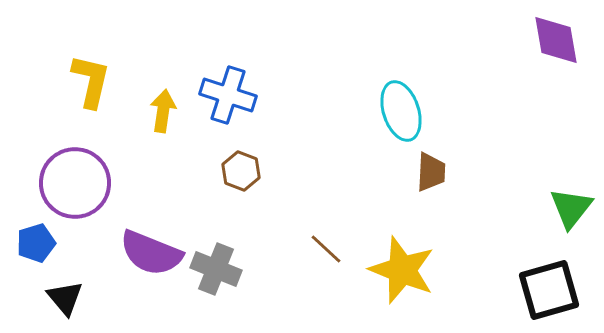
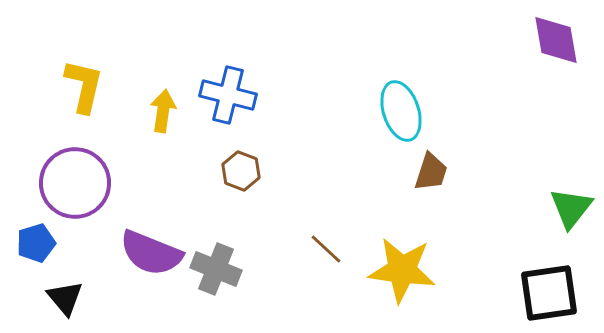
yellow L-shape: moved 7 px left, 5 px down
blue cross: rotated 4 degrees counterclockwise
brown trapezoid: rotated 15 degrees clockwise
yellow star: rotated 14 degrees counterclockwise
black square: moved 3 px down; rotated 8 degrees clockwise
